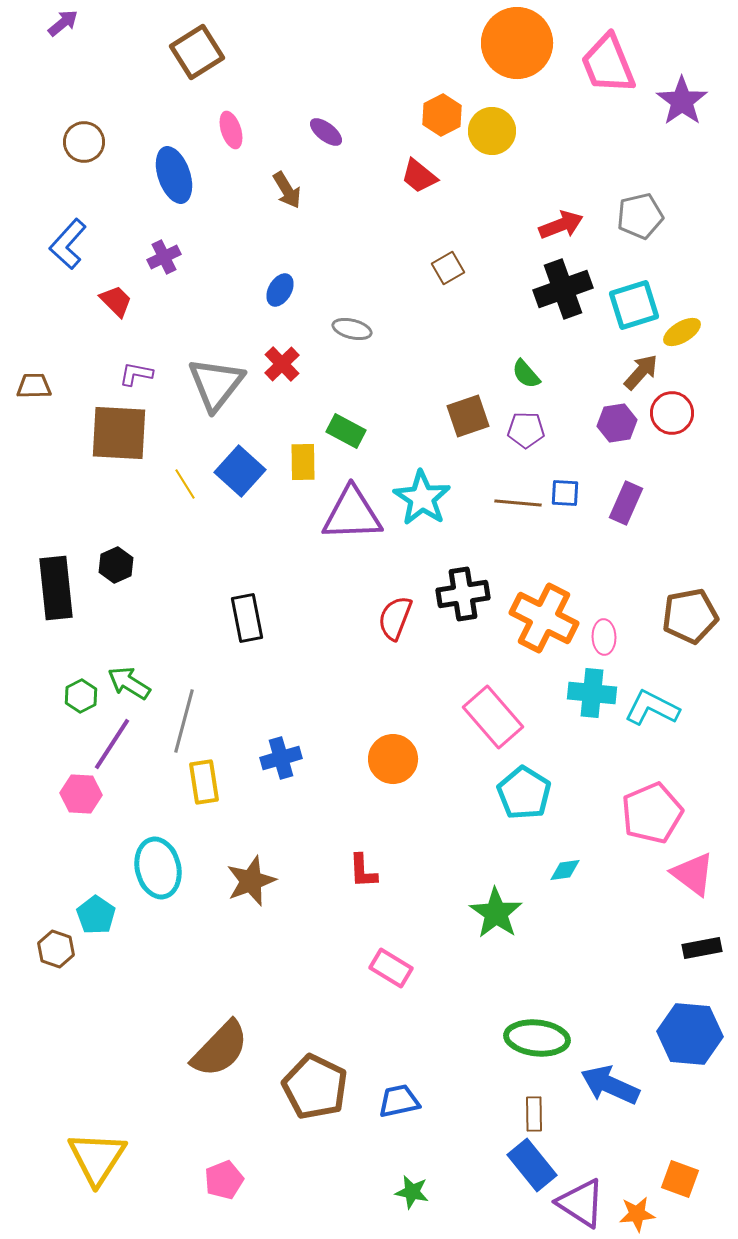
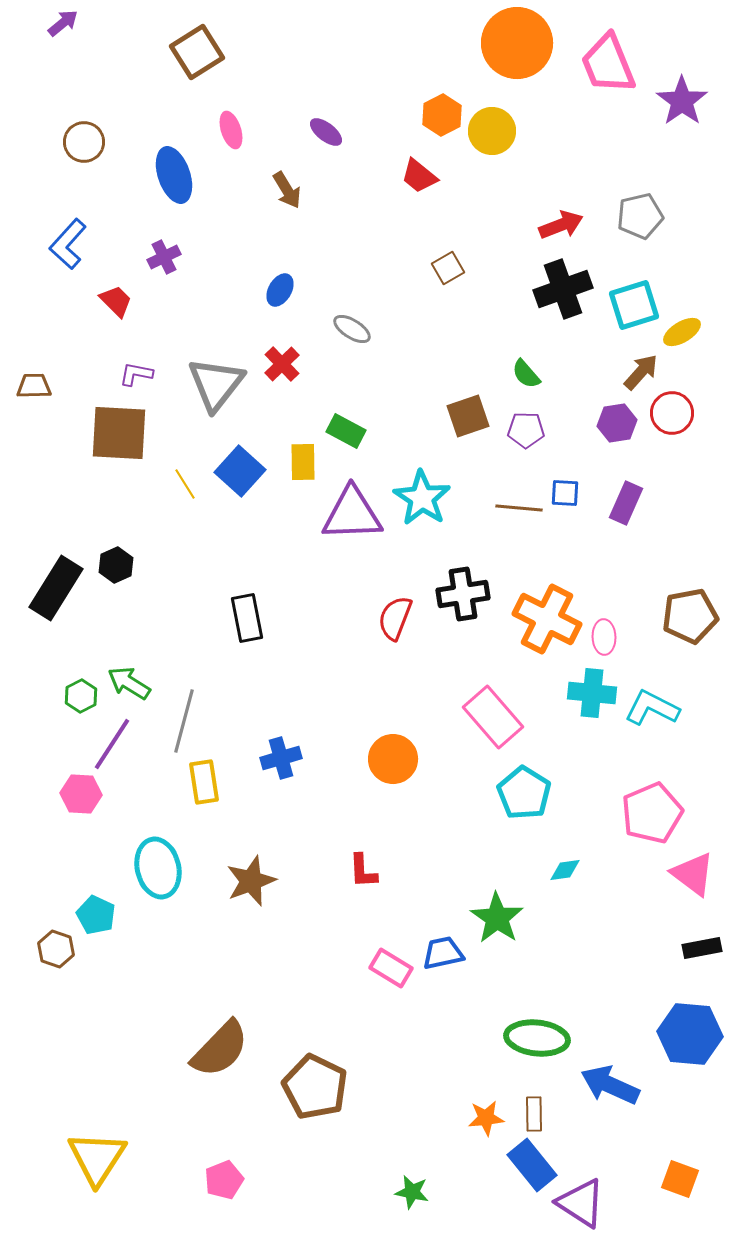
gray ellipse at (352, 329): rotated 18 degrees clockwise
brown line at (518, 503): moved 1 px right, 5 px down
black rectangle at (56, 588): rotated 38 degrees clockwise
orange cross at (544, 618): moved 3 px right, 1 px down
green star at (496, 913): moved 1 px right, 5 px down
cyan pentagon at (96, 915): rotated 9 degrees counterclockwise
blue trapezoid at (399, 1101): moved 44 px right, 148 px up
orange star at (637, 1214): moved 151 px left, 96 px up
